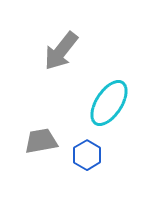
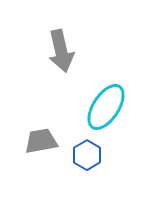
gray arrow: rotated 51 degrees counterclockwise
cyan ellipse: moved 3 px left, 4 px down
